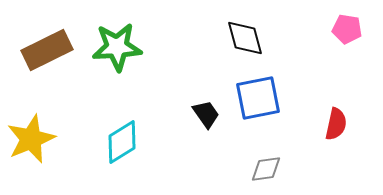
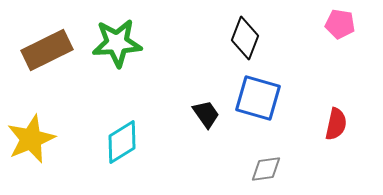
pink pentagon: moved 7 px left, 5 px up
black diamond: rotated 36 degrees clockwise
green star: moved 4 px up
blue square: rotated 27 degrees clockwise
